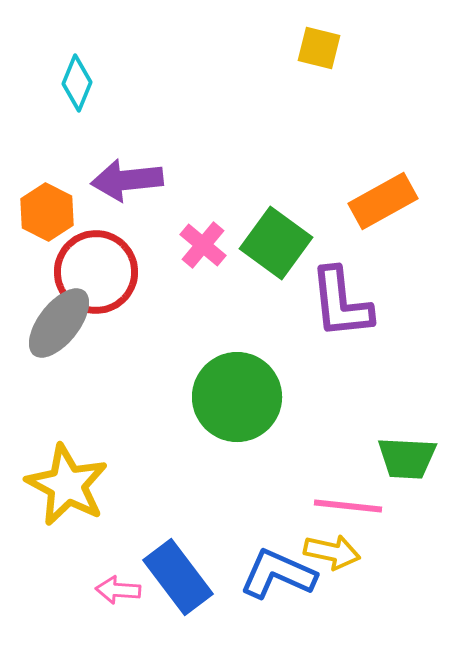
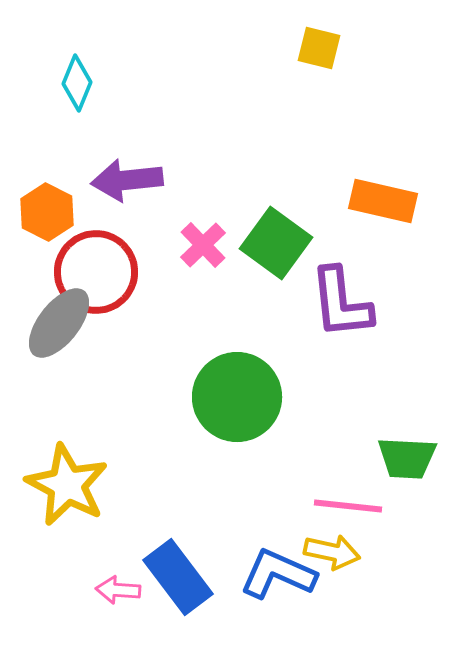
orange rectangle: rotated 42 degrees clockwise
pink cross: rotated 6 degrees clockwise
